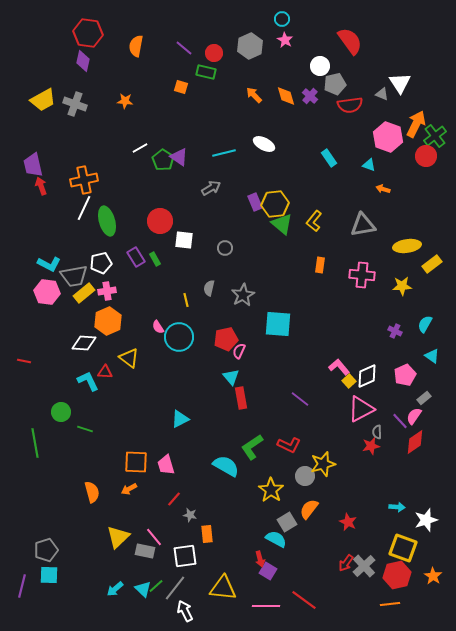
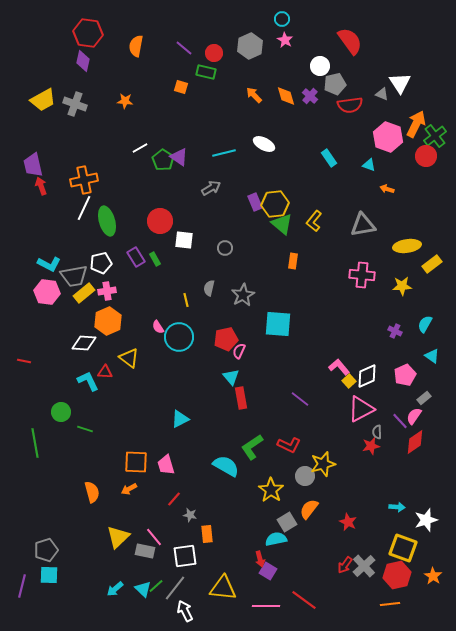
orange arrow at (383, 189): moved 4 px right
orange rectangle at (320, 265): moved 27 px left, 4 px up
cyan semicircle at (276, 539): rotated 40 degrees counterclockwise
red arrow at (346, 563): moved 1 px left, 2 px down
